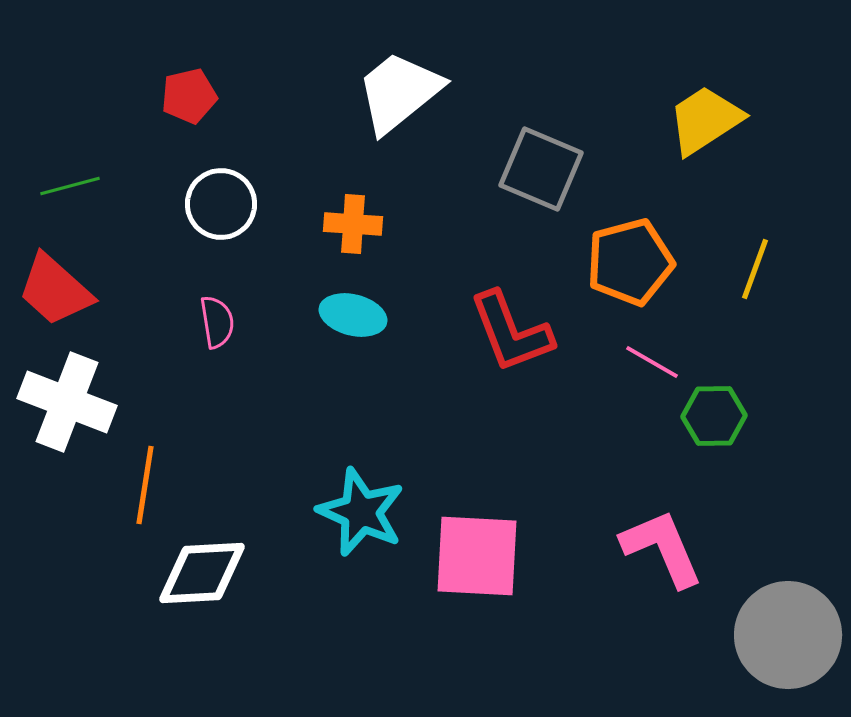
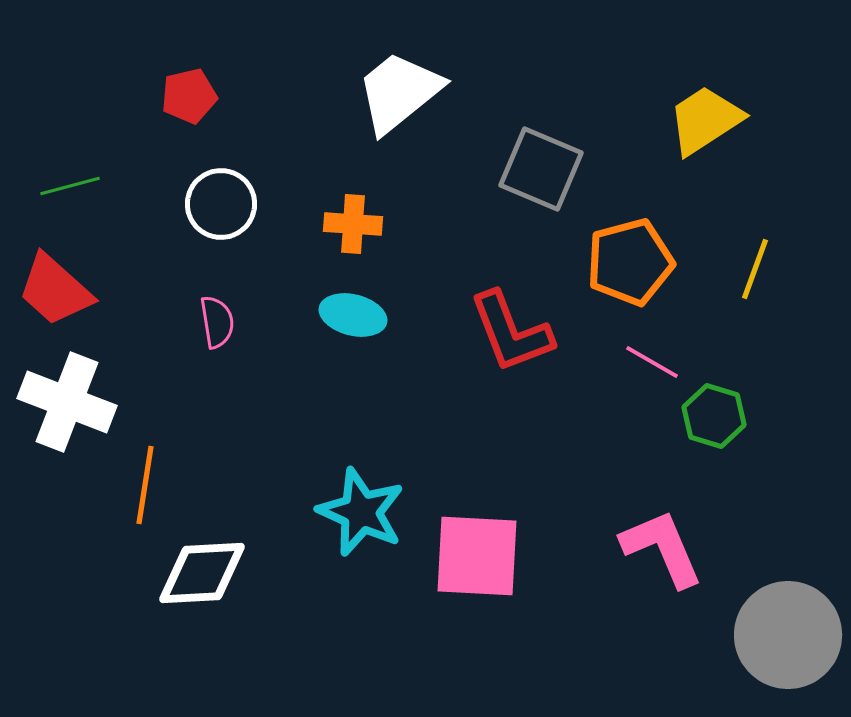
green hexagon: rotated 18 degrees clockwise
